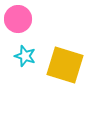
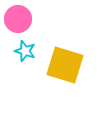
cyan star: moved 5 px up
